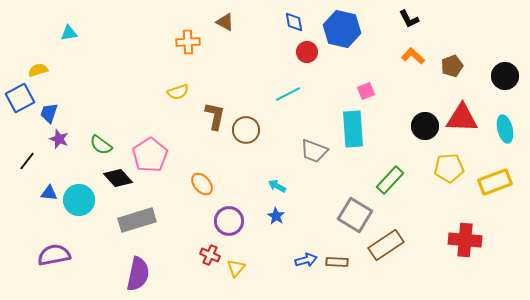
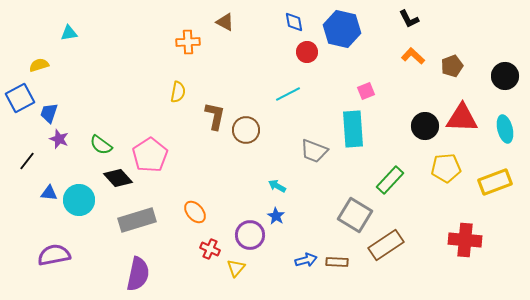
yellow semicircle at (38, 70): moved 1 px right, 5 px up
yellow semicircle at (178, 92): rotated 60 degrees counterclockwise
yellow pentagon at (449, 168): moved 3 px left
orange ellipse at (202, 184): moved 7 px left, 28 px down
purple circle at (229, 221): moved 21 px right, 14 px down
red cross at (210, 255): moved 6 px up
